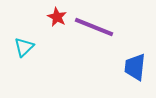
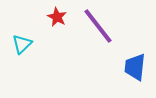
purple line: moved 4 px right, 1 px up; rotated 30 degrees clockwise
cyan triangle: moved 2 px left, 3 px up
